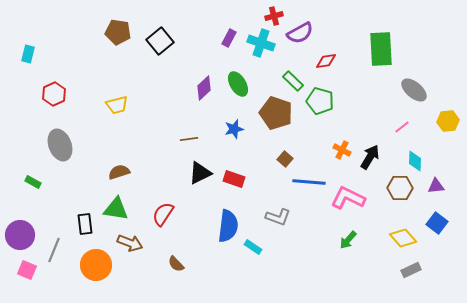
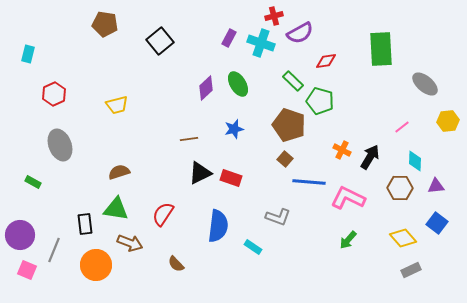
brown pentagon at (118, 32): moved 13 px left, 8 px up
purple diamond at (204, 88): moved 2 px right
gray ellipse at (414, 90): moved 11 px right, 6 px up
brown pentagon at (276, 113): moved 13 px right, 12 px down
red rectangle at (234, 179): moved 3 px left, 1 px up
blue semicircle at (228, 226): moved 10 px left
